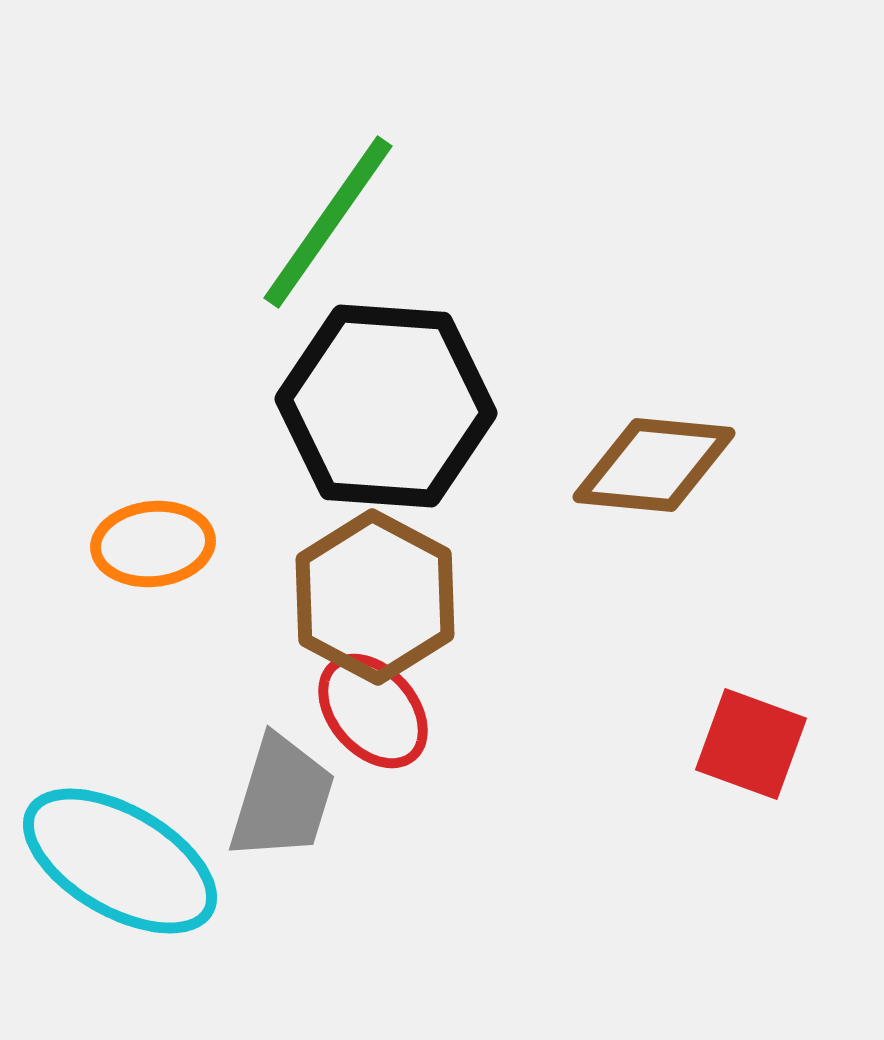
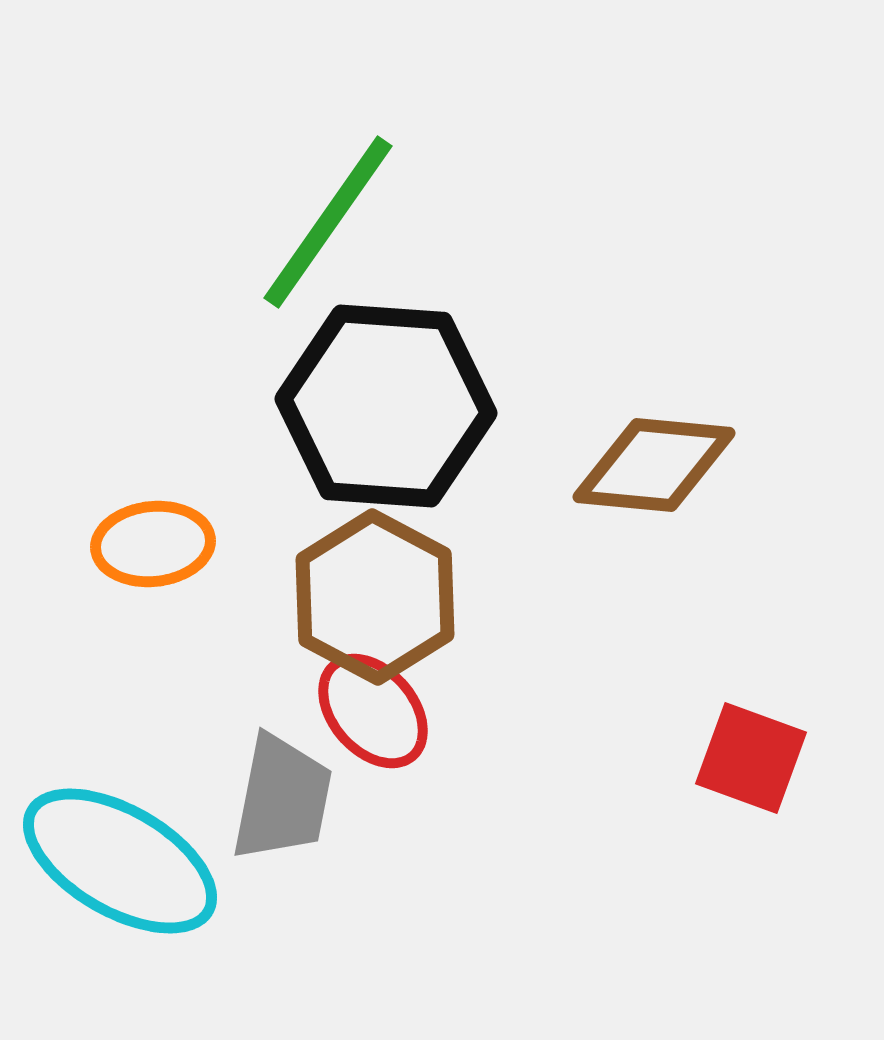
red square: moved 14 px down
gray trapezoid: rotated 6 degrees counterclockwise
